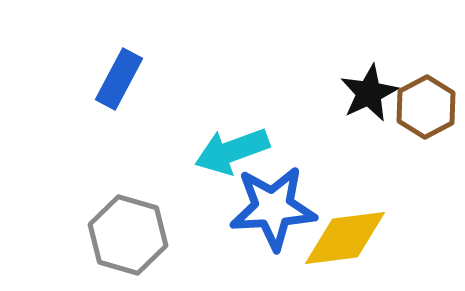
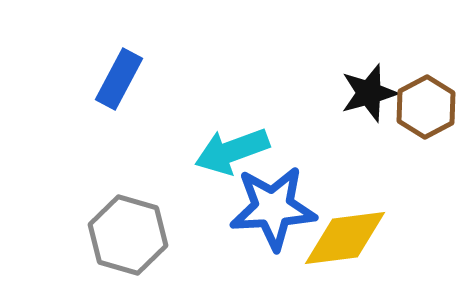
black star: rotated 10 degrees clockwise
